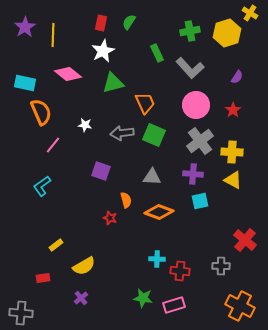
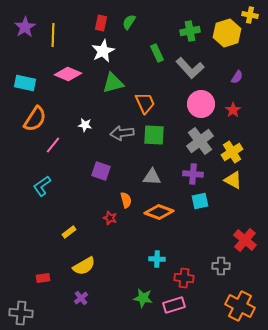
yellow cross at (250, 13): moved 2 px down; rotated 21 degrees counterclockwise
pink diamond at (68, 74): rotated 16 degrees counterclockwise
pink circle at (196, 105): moved 5 px right, 1 px up
orange semicircle at (41, 112): moved 6 px left, 7 px down; rotated 56 degrees clockwise
green square at (154, 135): rotated 20 degrees counterclockwise
yellow cross at (232, 152): rotated 35 degrees counterclockwise
yellow rectangle at (56, 245): moved 13 px right, 13 px up
red cross at (180, 271): moved 4 px right, 7 px down
